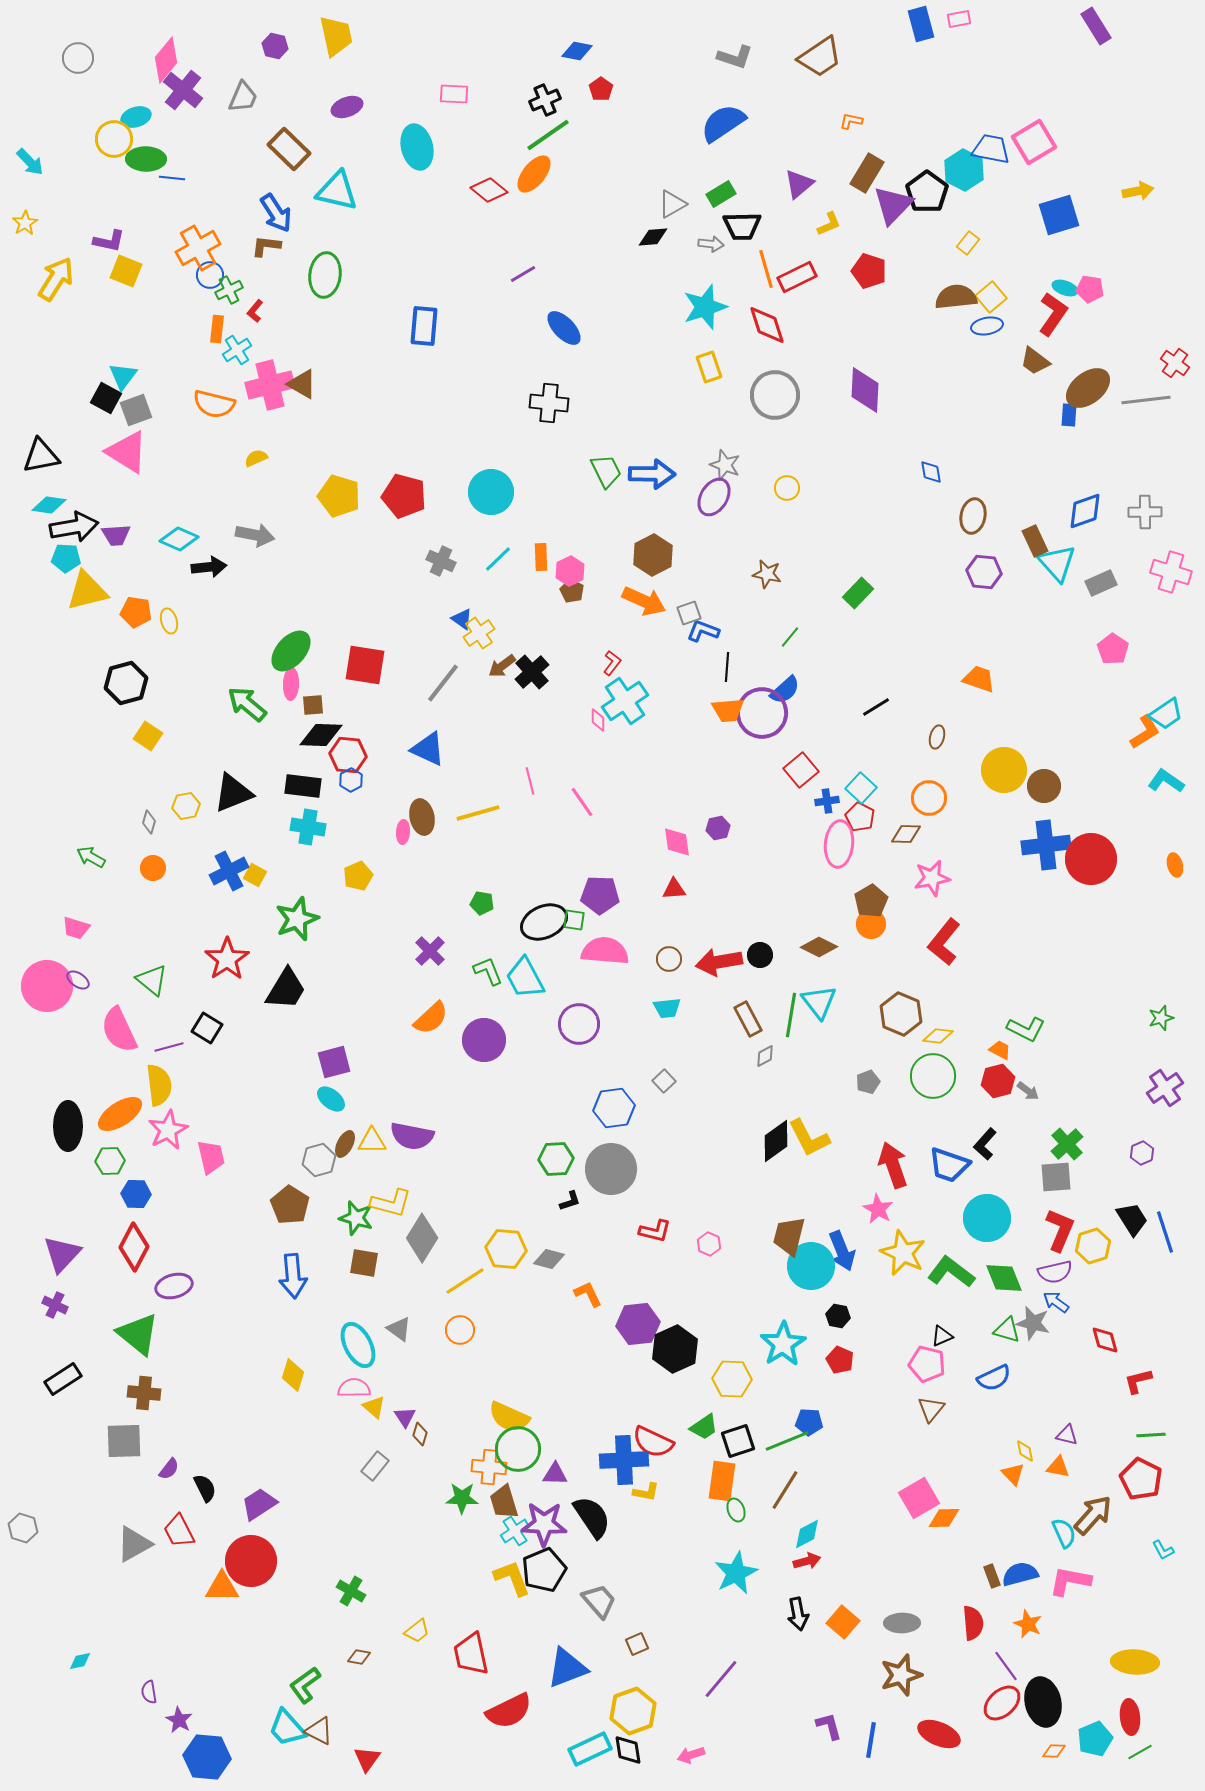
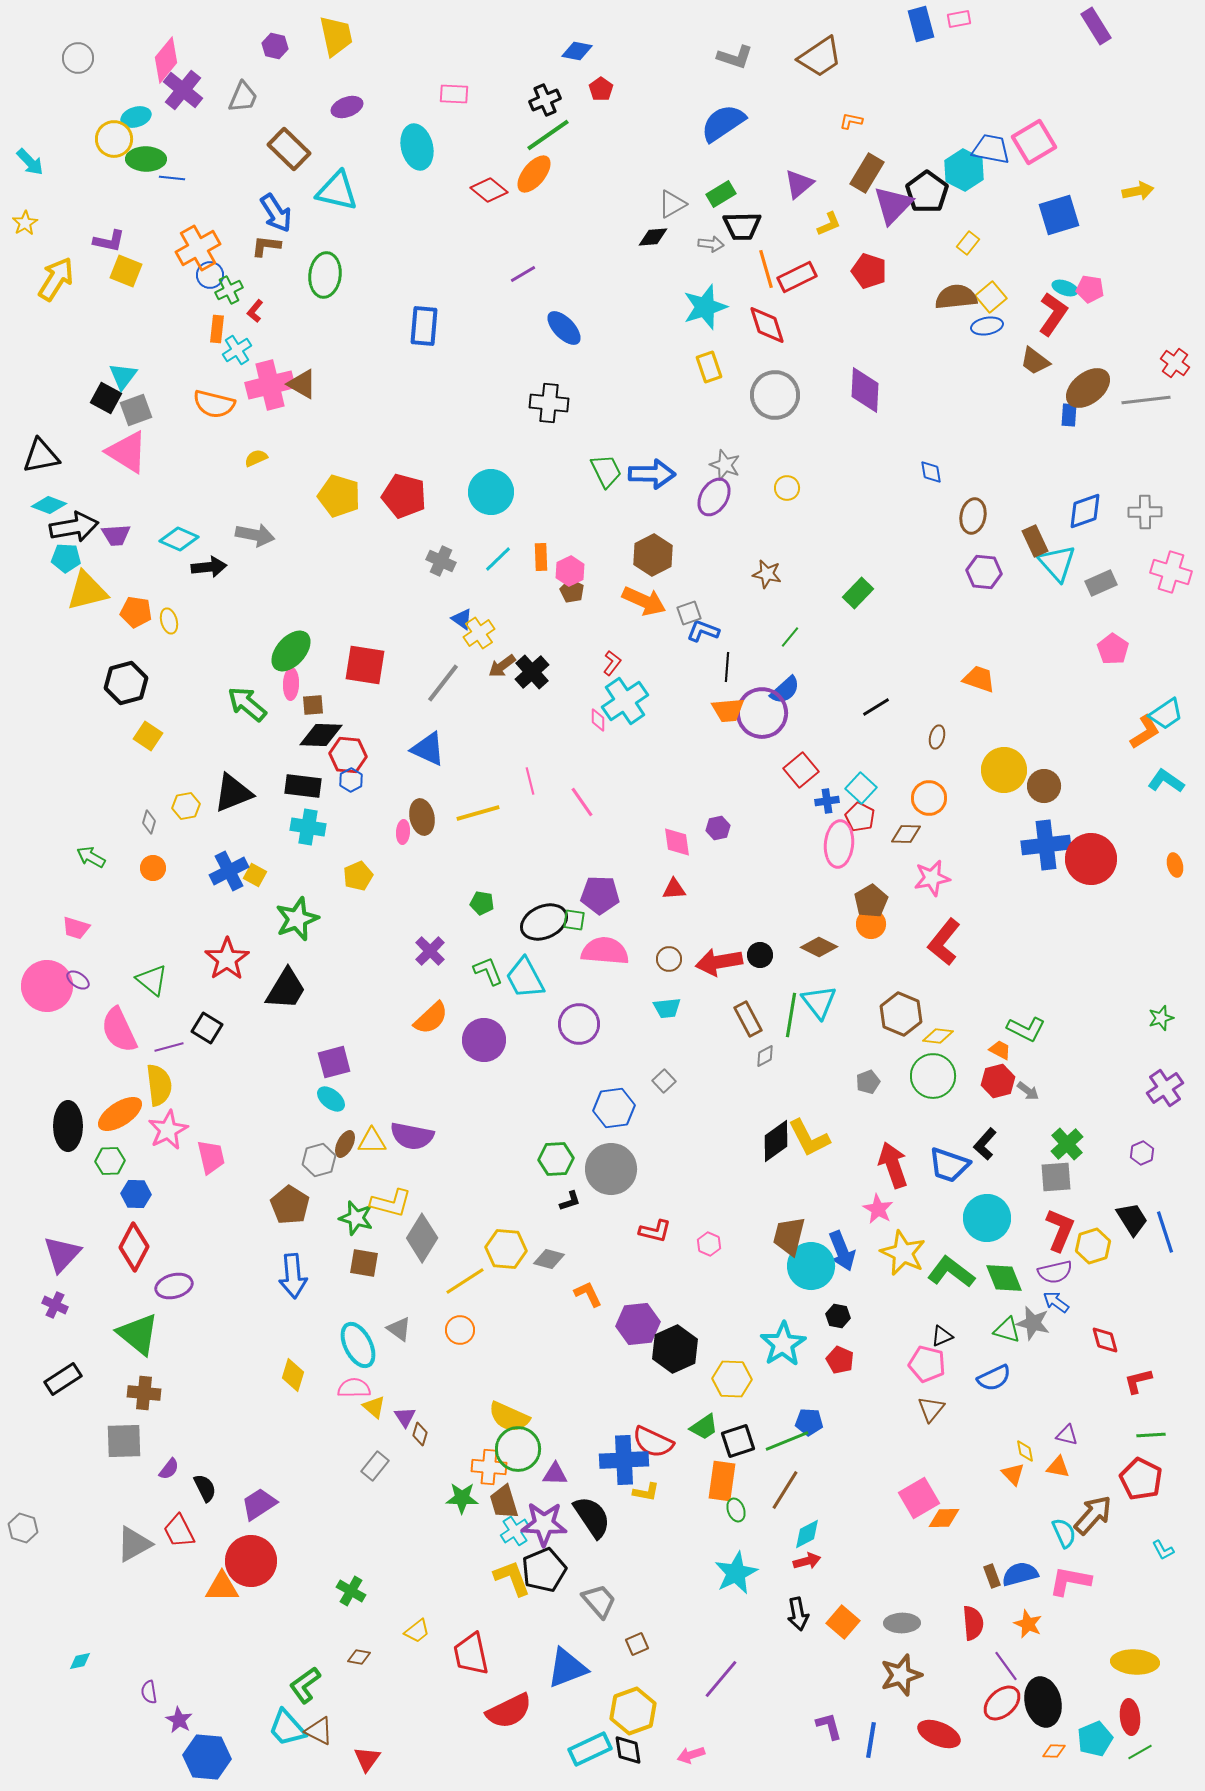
cyan diamond at (49, 505): rotated 12 degrees clockwise
